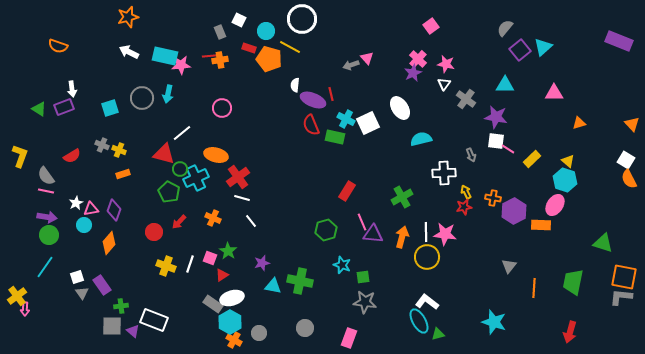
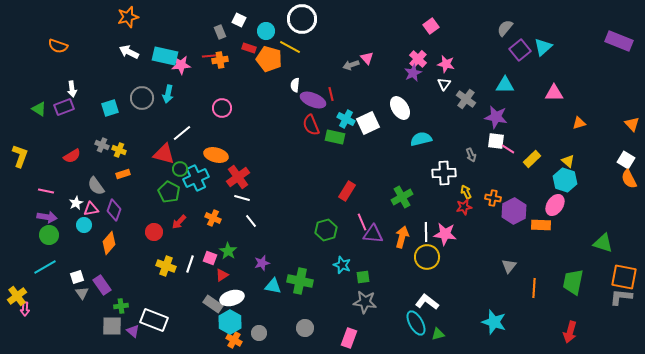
gray semicircle at (46, 176): moved 50 px right, 10 px down
cyan line at (45, 267): rotated 25 degrees clockwise
cyan ellipse at (419, 321): moved 3 px left, 2 px down
